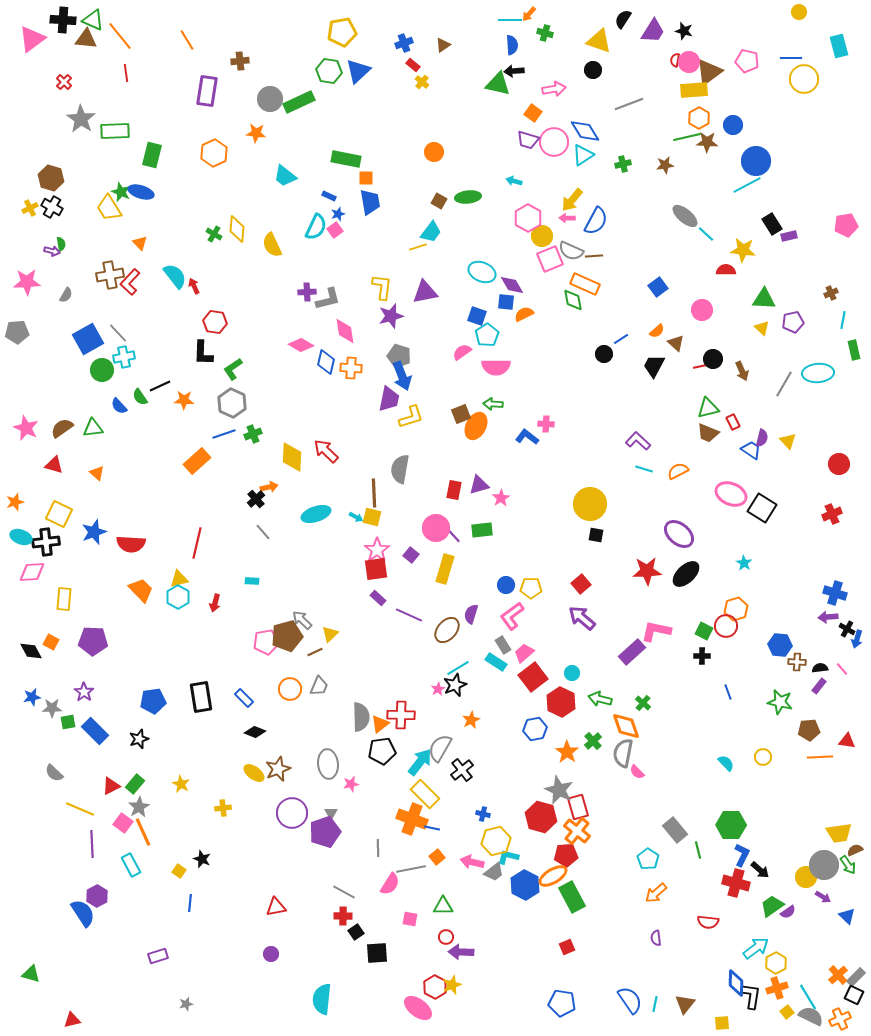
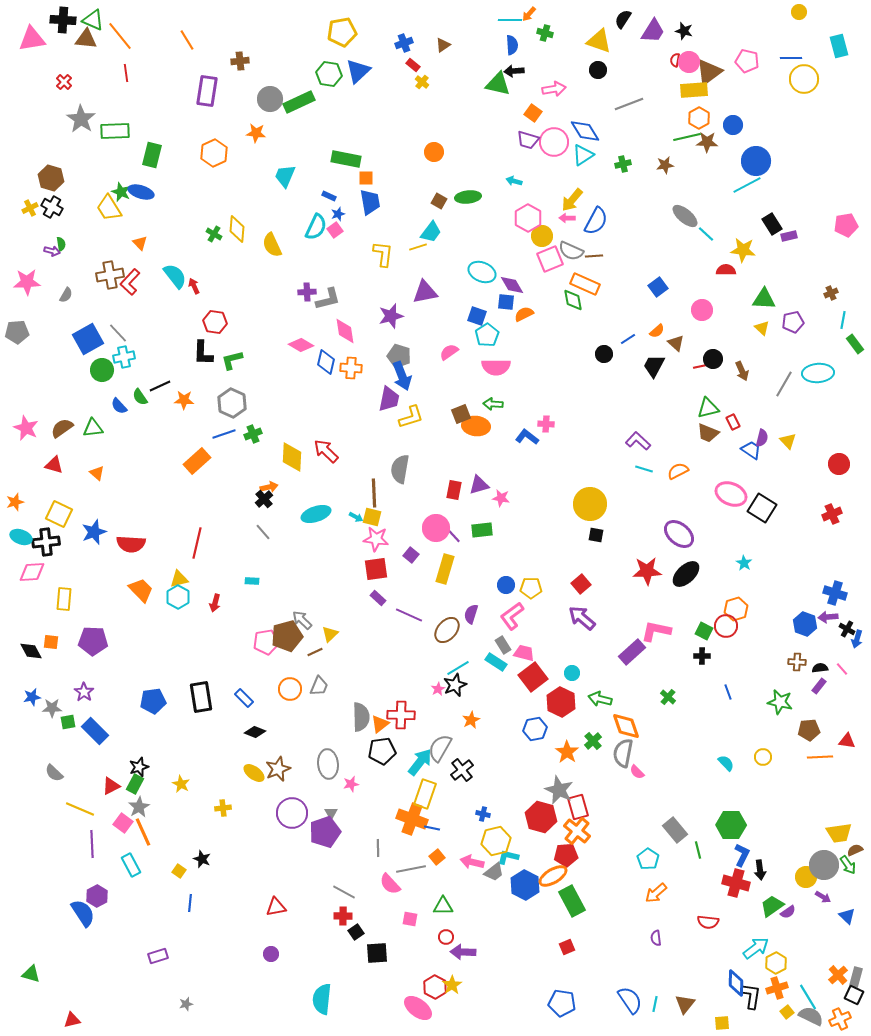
pink triangle at (32, 39): rotated 28 degrees clockwise
black circle at (593, 70): moved 5 px right
green hexagon at (329, 71): moved 3 px down
cyan trapezoid at (285, 176): rotated 75 degrees clockwise
yellow L-shape at (382, 287): moved 1 px right, 33 px up
blue line at (621, 339): moved 7 px right
green rectangle at (854, 350): moved 1 px right, 6 px up; rotated 24 degrees counterclockwise
pink semicircle at (462, 352): moved 13 px left
green L-shape at (233, 369): moved 1 px left, 9 px up; rotated 20 degrees clockwise
orange ellipse at (476, 426): rotated 68 degrees clockwise
pink star at (501, 498): rotated 30 degrees counterclockwise
black cross at (256, 499): moved 8 px right
pink star at (377, 550): moved 1 px left, 11 px up; rotated 30 degrees counterclockwise
orange square at (51, 642): rotated 21 degrees counterclockwise
blue hexagon at (780, 645): moved 25 px right, 21 px up; rotated 15 degrees clockwise
pink trapezoid at (524, 653): rotated 55 degrees clockwise
green cross at (643, 703): moved 25 px right, 6 px up
black star at (139, 739): moved 28 px down
green rectangle at (135, 784): rotated 12 degrees counterclockwise
yellow rectangle at (425, 794): rotated 64 degrees clockwise
black arrow at (760, 870): rotated 42 degrees clockwise
pink semicircle at (390, 884): rotated 105 degrees clockwise
green rectangle at (572, 897): moved 4 px down
purple arrow at (461, 952): moved 2 px right
gray rectangle at (856, 977): rotated 30 degrees counterclockwise
yellow star at (452, 985): rotated 12 degrees counterclockwise
